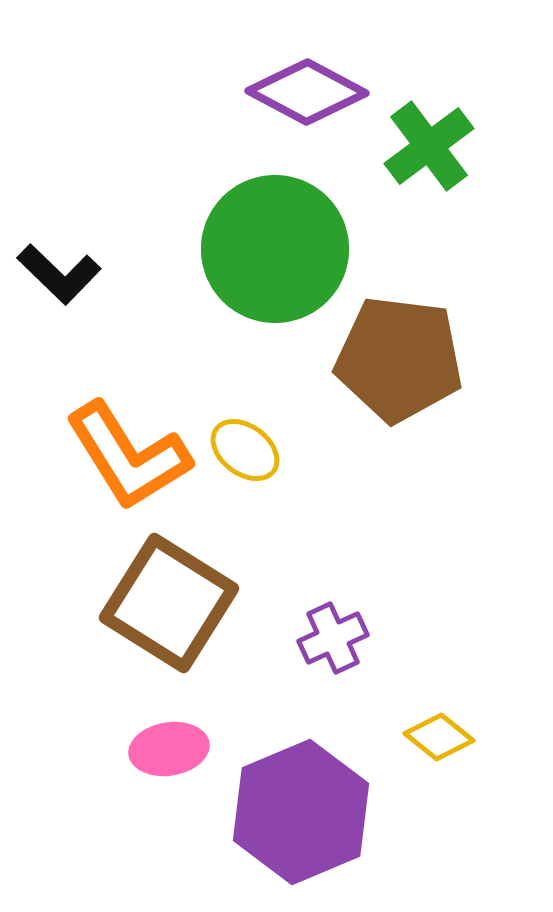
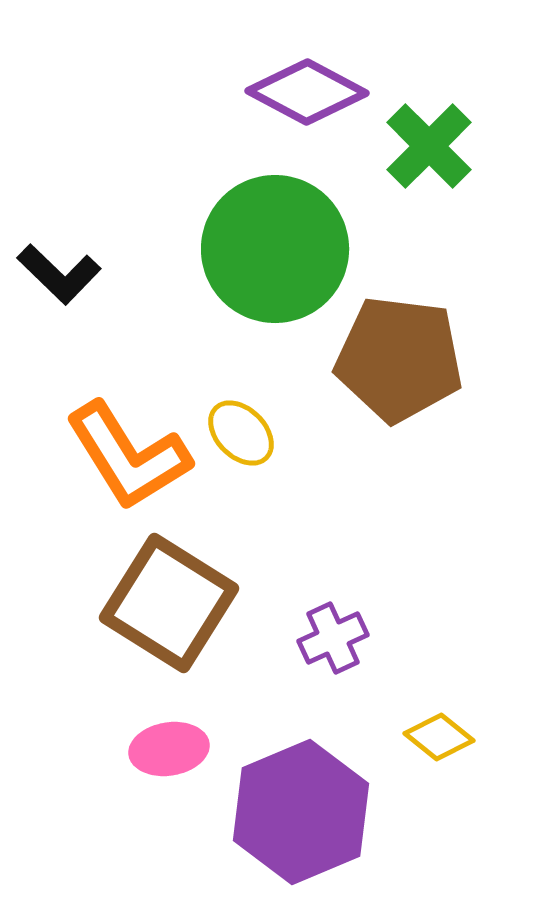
green cross: rotated 8 degrees counterclockwise
yellow ellipse: moved 4 px left, 17 px up; rotated 8 degrees clockwise
